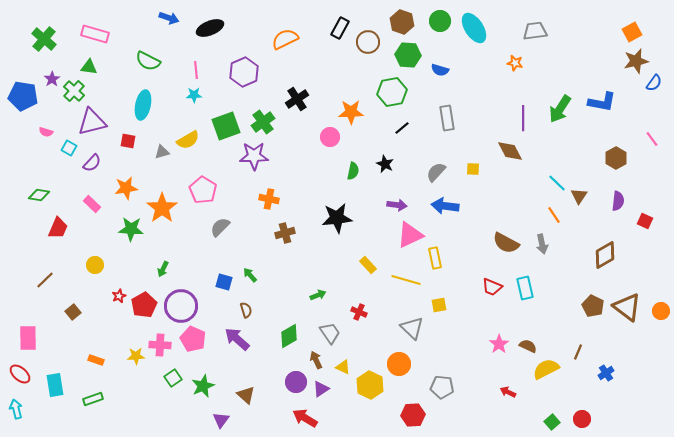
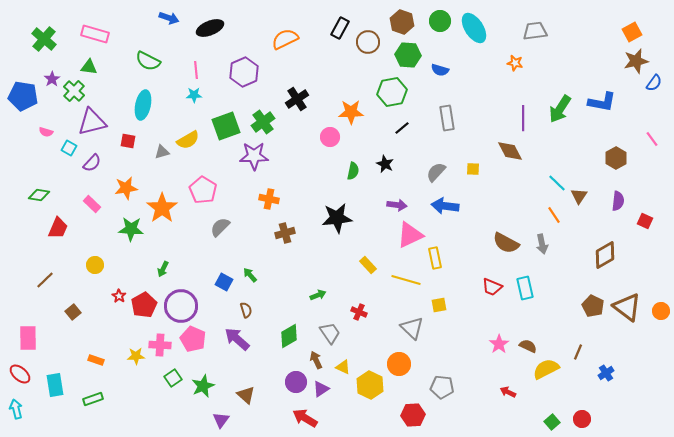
blue square at (224, 282): rotated 12 degrees clockwise
red star at (119, 296): rotated 16 degrees counterclockwise
